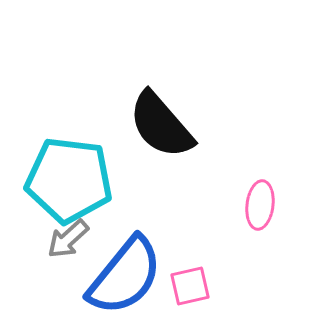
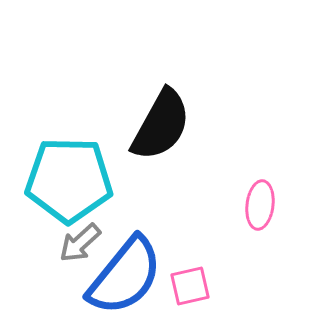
black semicircle: rotated 110 degrees counterclockwise
cyan pentagon: rotated 6 degrees counterclockwise
gray arrow: moved 12 px right, 4 px down
